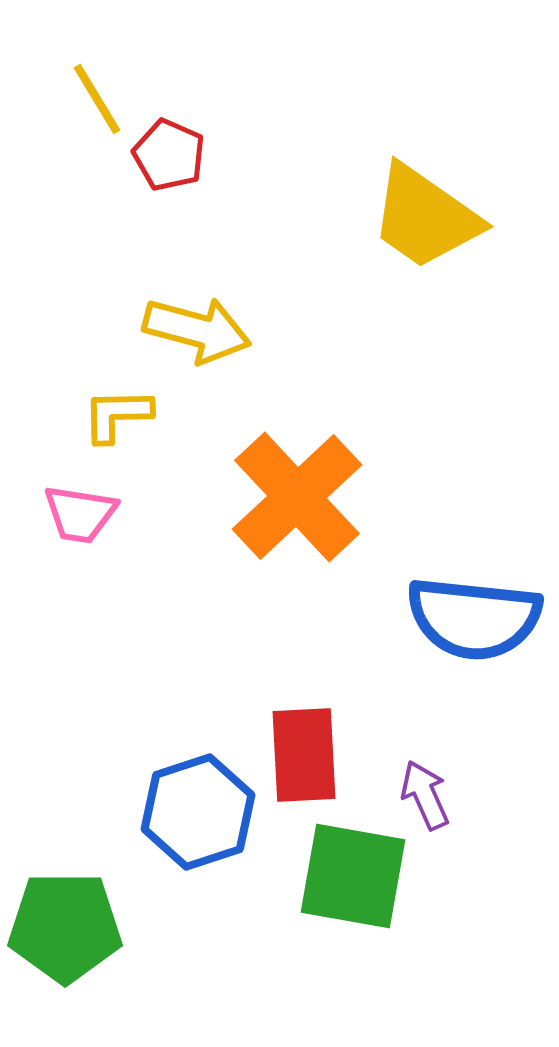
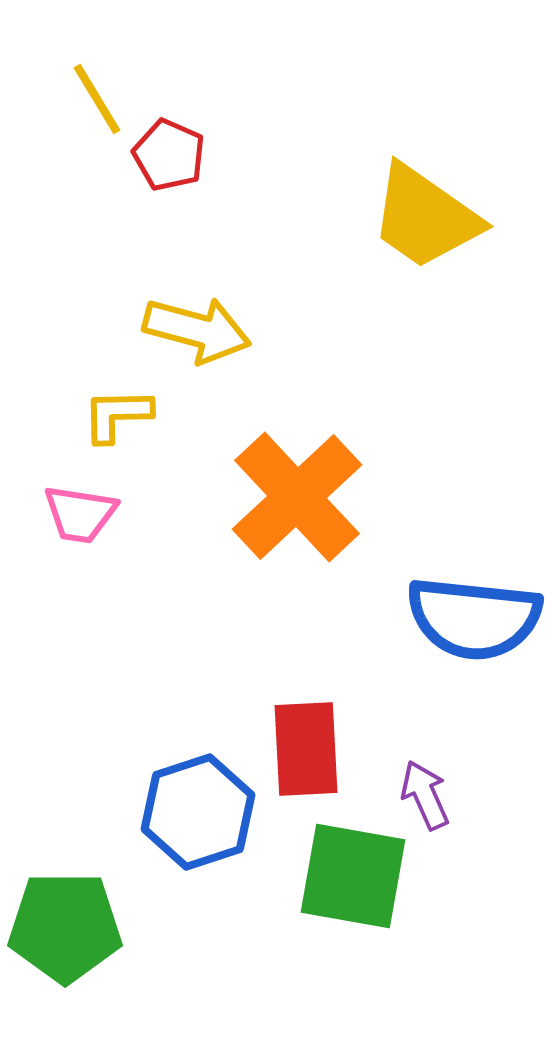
red rectangle: moved 2 px right, 6 px up
